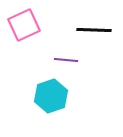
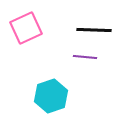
pink square: moved 2 px right, 3 px down
purple line: moved 19 px right, 3 px up
